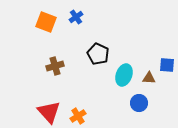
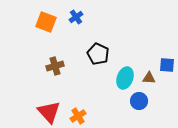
cyan ellipse: moved 1 px right, 3 px down
blue circle: moved 2 px up
